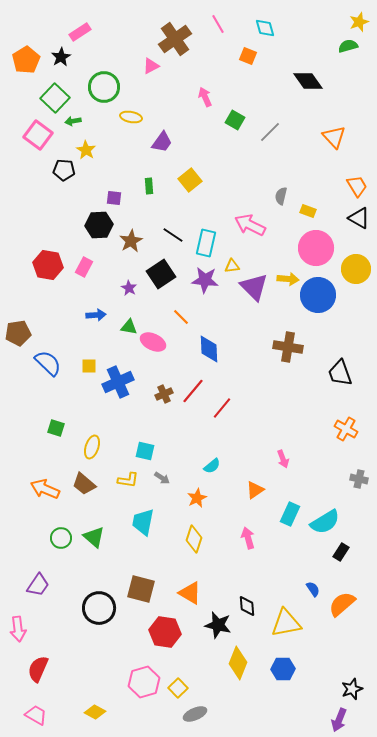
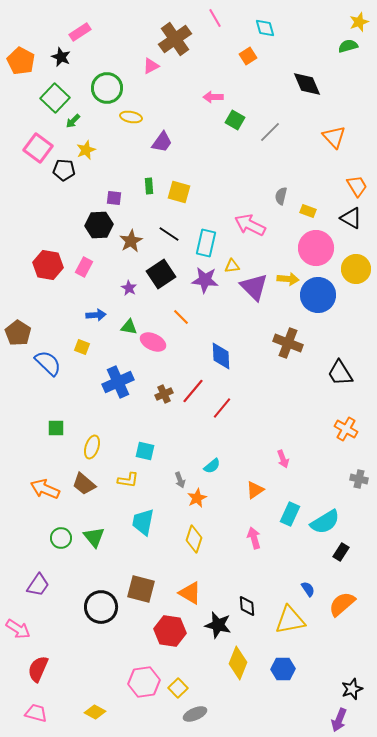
pink line at (218, 24): moved 3 px left, 6 px up
orange square at (248, 56): rotated 36 degrees clockwise
black star at (61, 57): rotated 18 degrees counterclockwise
orange pentagon at (26, 60): moved 5 px left, 1 px down; rotated 12 degrees counterclockwise
black diamond at (308, 81): moved 1 px left, 3 px down; rotated 12 degrees clockwise
green circle at (104, 87): moved 3 px right, 1 px down
pink arrow at (205, 97): moved 8 px right; rotated 66 degrees counterclockwise
green arrow at (73, 121): rotated 35 degrees counterclockwise
pink square at (38, 135): moved 13 px down
yellow star at (86, 150): rotated 18 degrees clockwise
yellow square at (190, 180): moved 11 px left, 12 px down; rotated 35 degrees counterclockwise
black triangle at (359, 218): moved 8 px left
black line at (173, 235): moved 4 px left, 1 px up
brown pentagon at (18, 333): rotated 30 degrees counterclockwise
brown cross at (288, 347): moved 4 px up; rotated 12 degrees clockwise
blue diamond at (209, 349): moved 12 px right, 7 px down
yellow square at (89, 366): moved 7 px left, 19 px up; rotated 21 degrees clockwise
black trapezoid at (340, 373): rotated 12 degrees counterclockwise
green square at (56, 428): rotated 18 degrees counterclockwise
gray arrow at (162, 478): moved 18 px right, 2 px down; rotated 35 degrees clockwise
green triangle at (94, 537): rotated 10 degrees clockwise
pink arrow at (248, 538): moved 6 px right
blue semicircle at (313, 589): moved 5 px left
black circle at (99, 608): moved 2 px right, 1 px up
yellow triangle at (286, 623): moved 4 px right, 3 px up
pink arrow at (18, 629): rotated 50 degrees counterclockwise
red hexagon at (165, 632): moved 5 px right, 1 px up
pink hexagon at (144, 682): rotated 8 degrees clockwise
pink trapezoid at (36, 715): moved 2 px up; rotated 15 degrees counterclockwise
